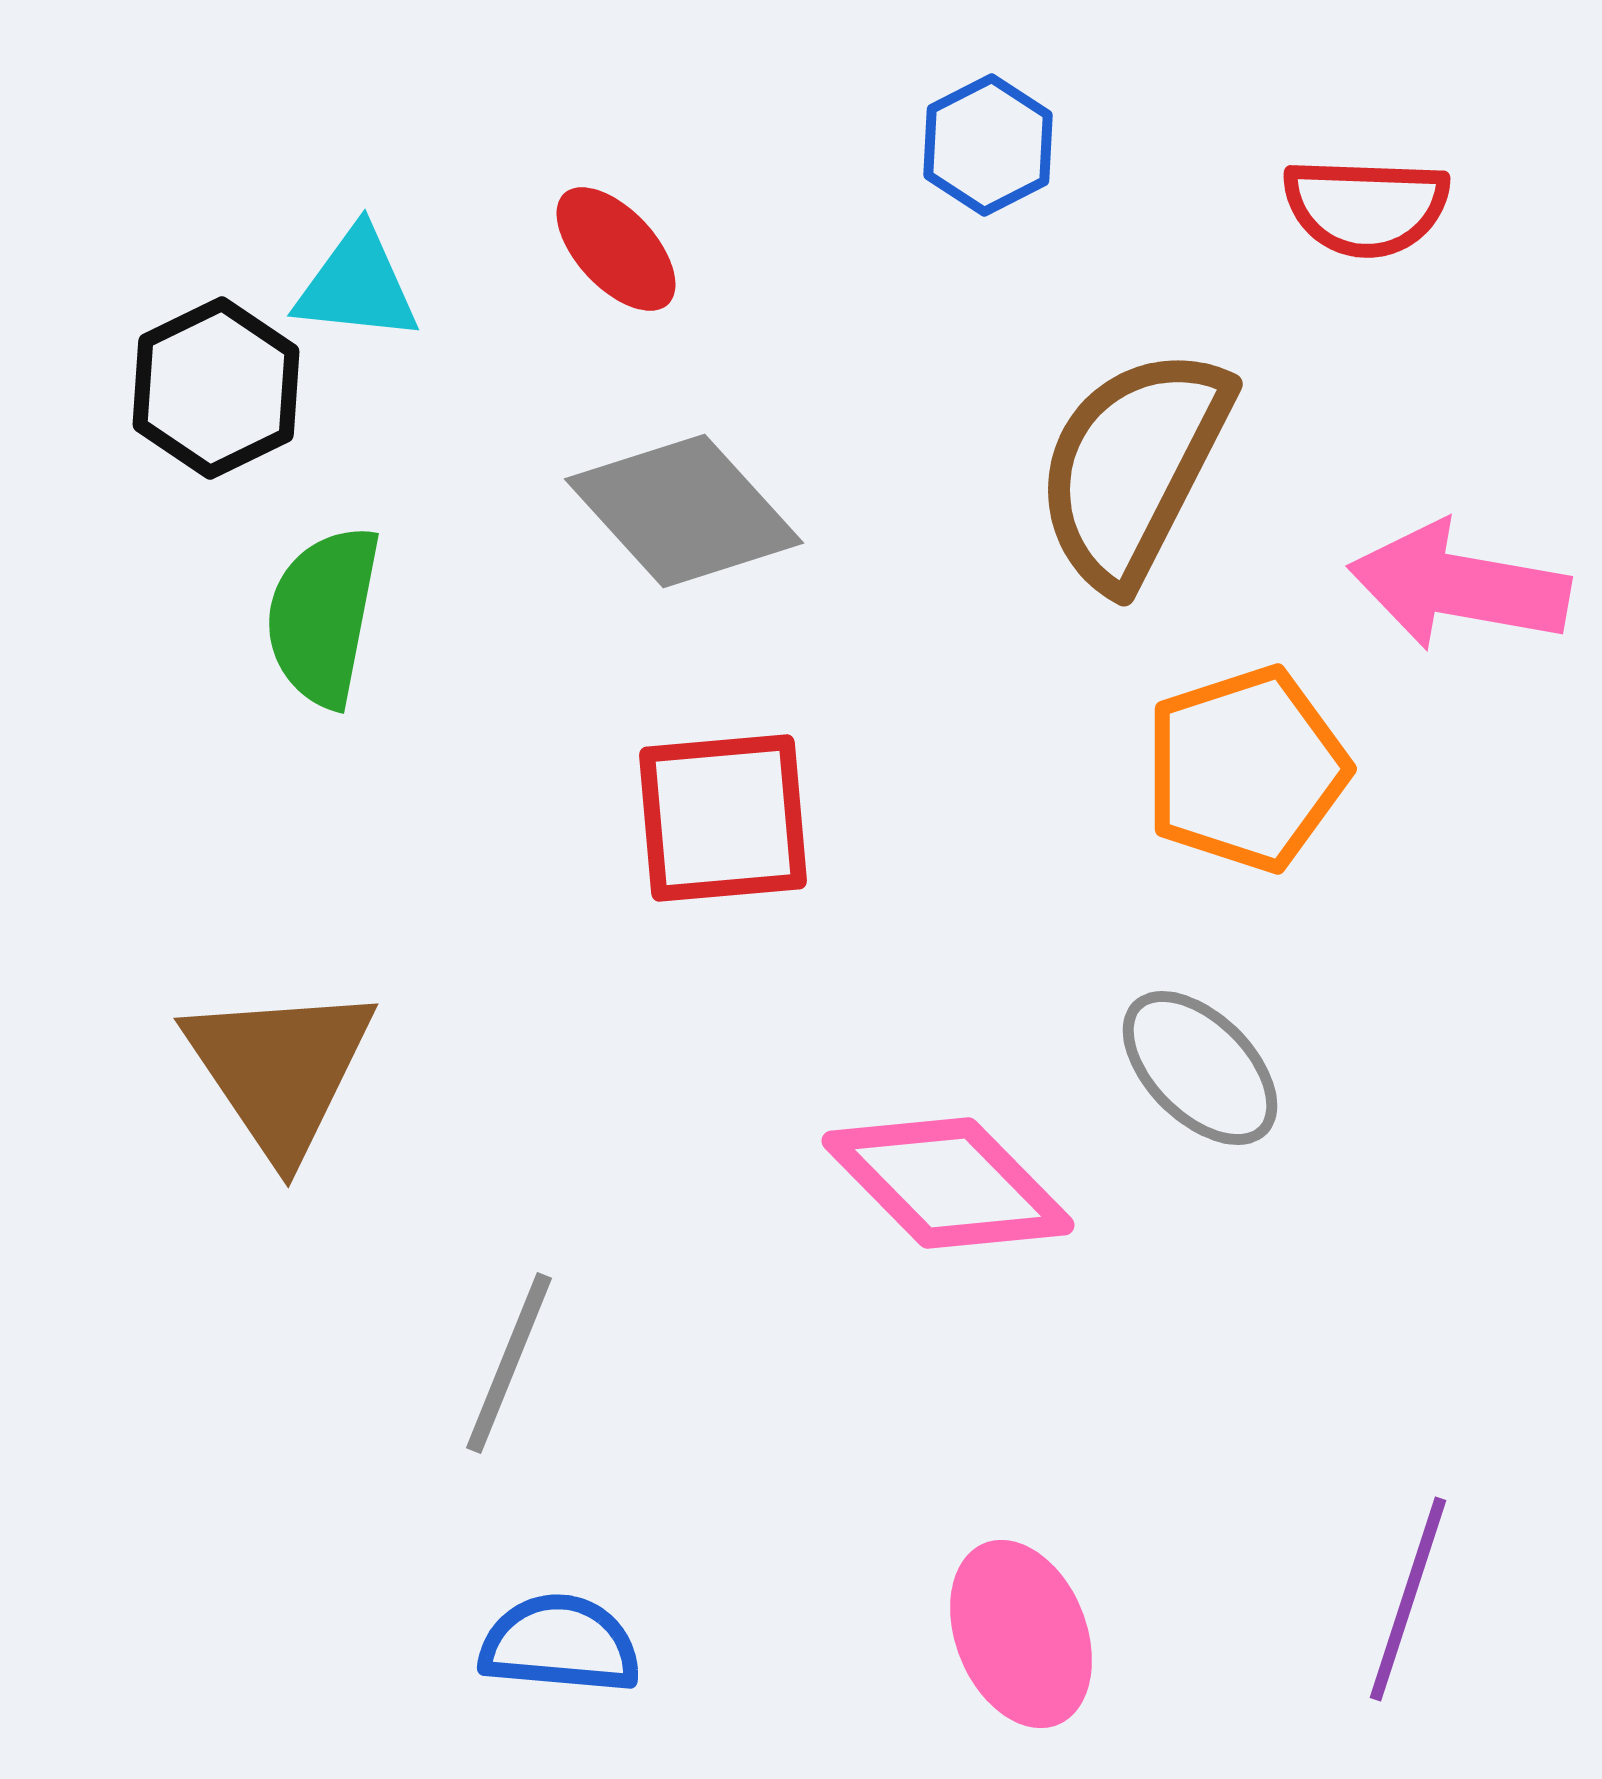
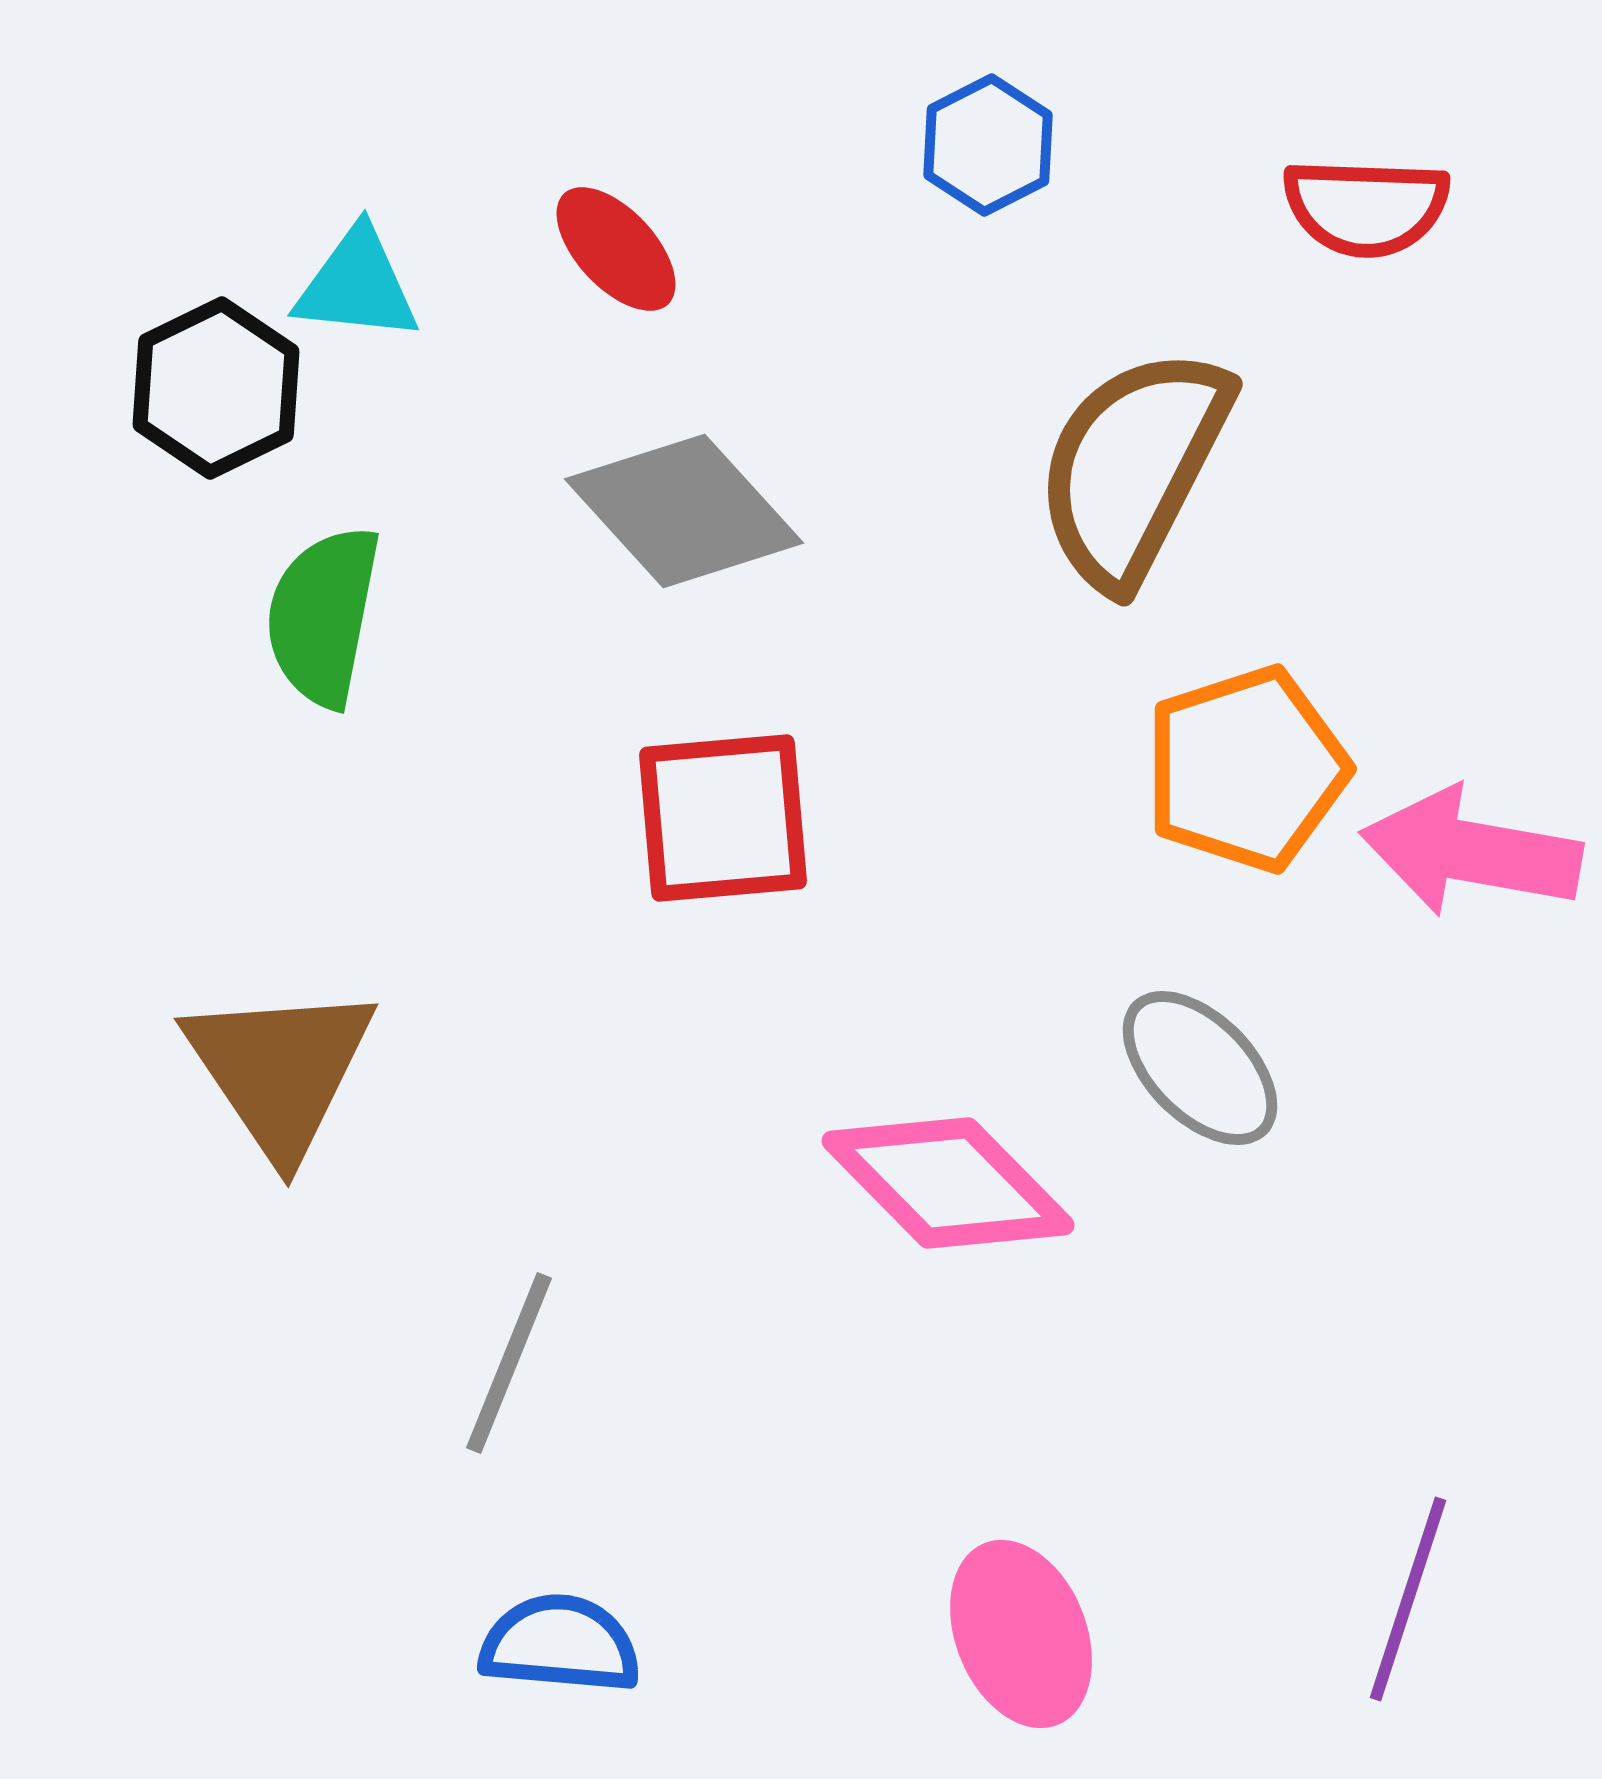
pink arrow: moved 12 px right, 266 px down
